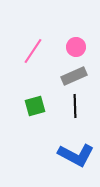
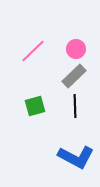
pink circle: moved 2 px down
pink line: rotated 12 degrees clockwise
gray rectangle: rotated 20 degrees counterclockwise
blue L-shape: moved 2 px down
